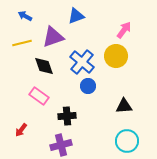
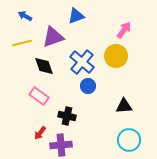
black cross: rotated 18 degrees clockwise
red arrow: moved 19 px right, 3 px down
cyan circle: moved 2 px right, 1 px up
purple cross: rotated 10 degrees clockwise
